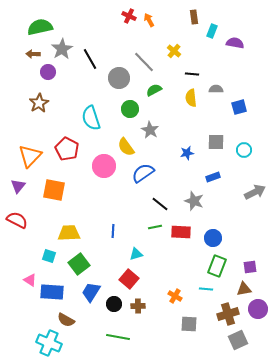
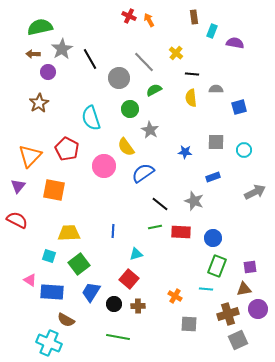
yellow cross at (174, 51): moved 2 px right, 2 px down
blue star at (187, 153): moved 2 px left, 1 px up; rotated 16 degrees clockwise
